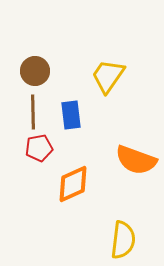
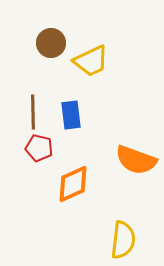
brown circle: moved 16 px right, 28 px up
yellow trapezoid: moved 17 px left, 15 px up; rotated 150 degrees counterclockwise
red pentagon: rotated 24 degrees clockwise
